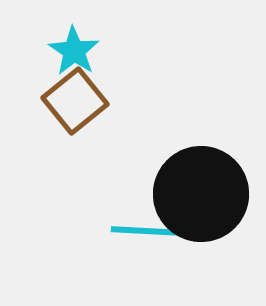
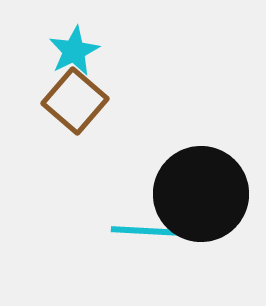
cyan star: rotated 12 degrees clockwise
brown square: rotated 10 degrees counterclockwise
